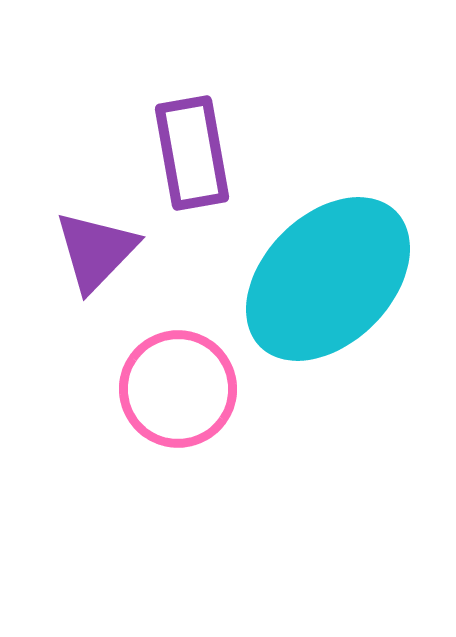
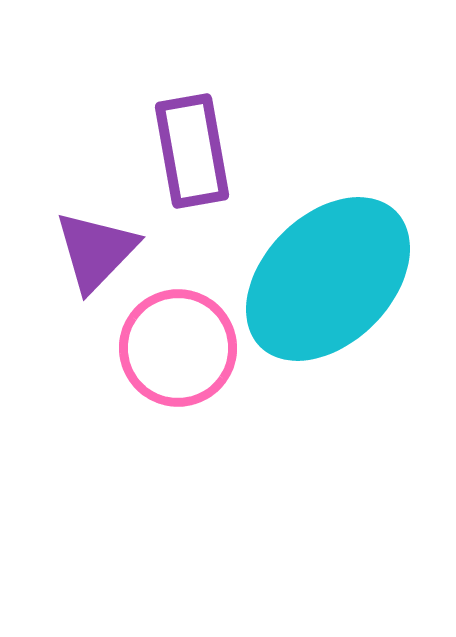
purple rectangle: moved 2 px up
pink circle: moved 41 px up
